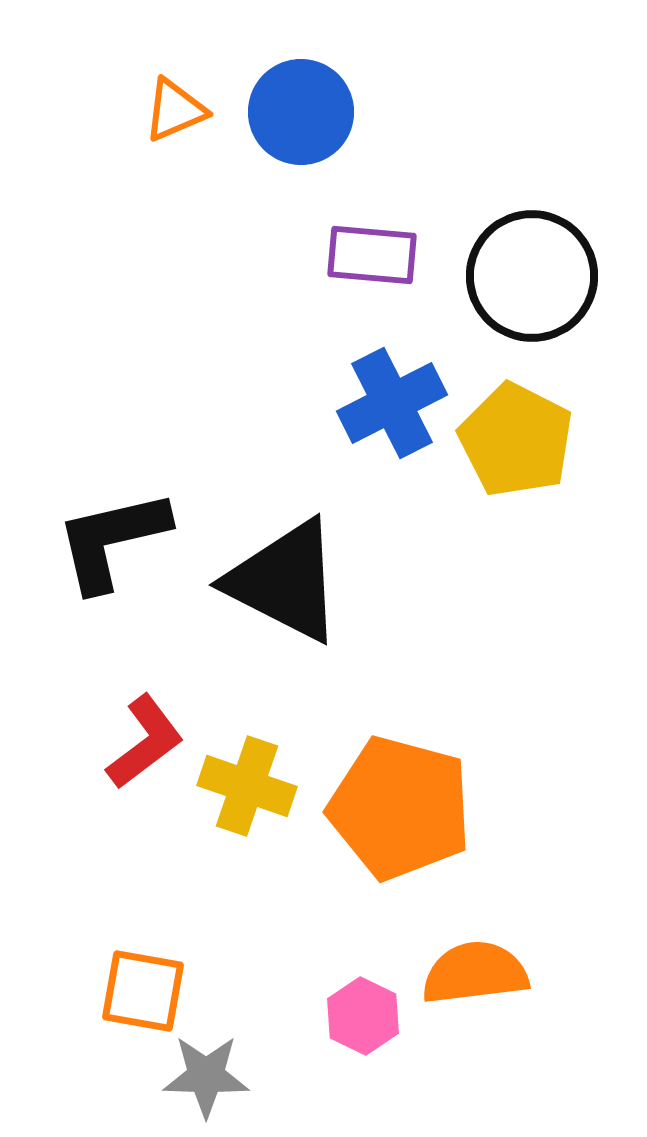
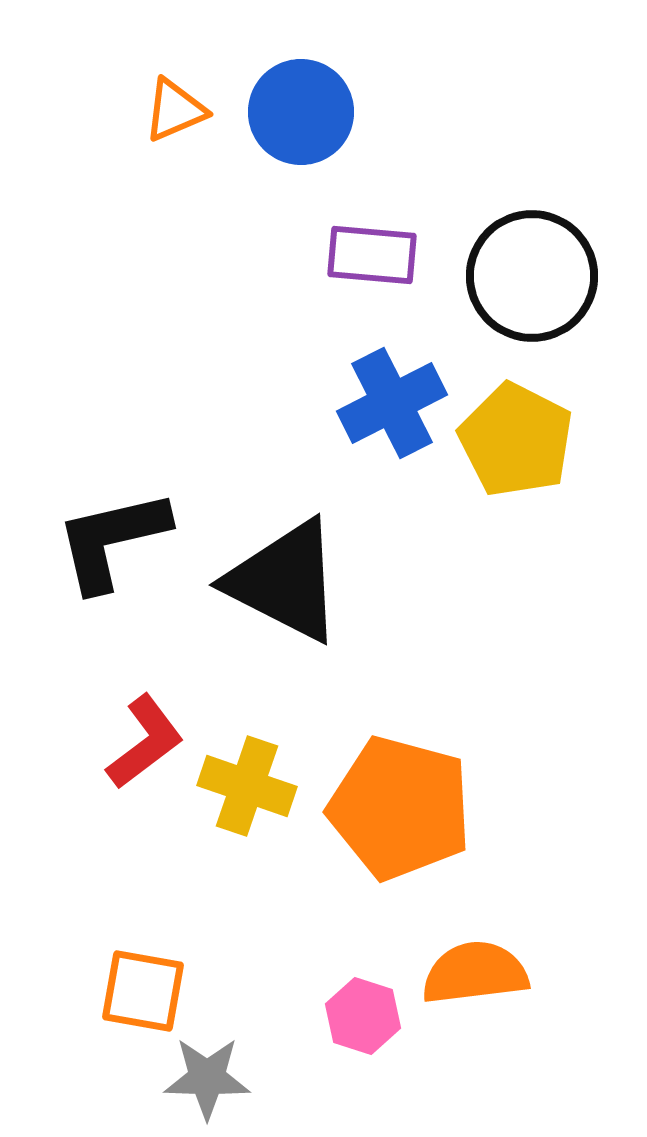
pink hexagon: rotated 8 degrees counterclockwise
gray star: moved 1 px right, 2 px down
